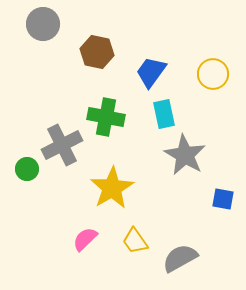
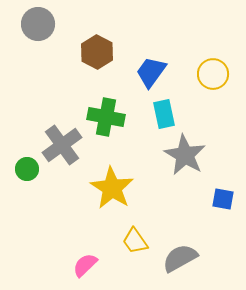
gray circle: moved 5 px left
brown hexagon: rotated 16 degrees clockwise
gray cross: rotated 9 degrees counterclockwise
yellow star: rotated 9 degrees counterclockwise
pink semicircle: moved 26 px down
